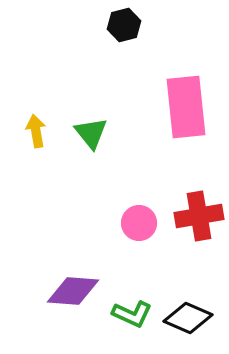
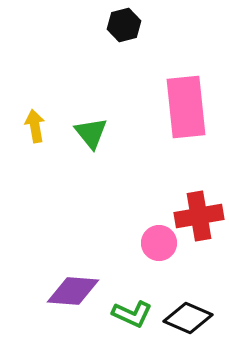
yellow arrow: moved 1 px left, 5 px up
pink circle: moved 20 px right, 20 px down
